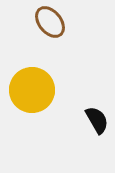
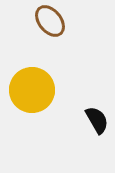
brown ellipse: moved 1 px up
